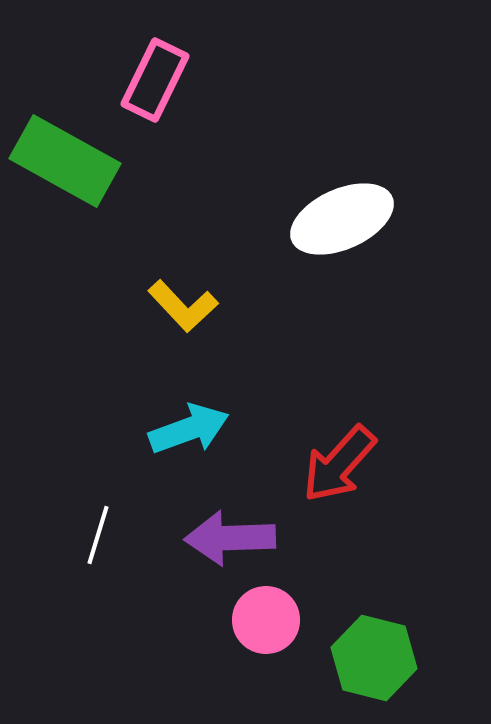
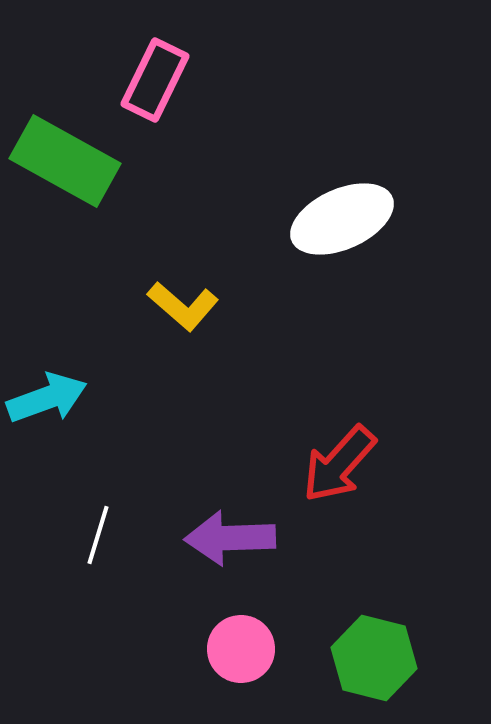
yellow L-shape: rotated 6 degrees counterclockwise
cyan arrow: moved 142 px left, 31 px up
pink circle: moved 25 px left, 29 px down
